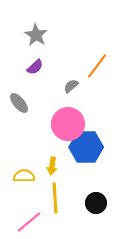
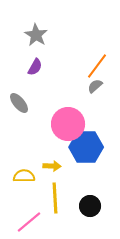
purple semicircle: rotated 18 degrees counterclockwise
gray semicircle: moved 24 px right
yellow arrow: rotated 96 degrees counterclockwise
black circle: moved 6 px left, 3 px down
